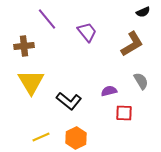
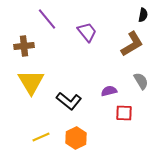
black semicircle: moved 3 px down; rotated 56 degrees counterclockwise
